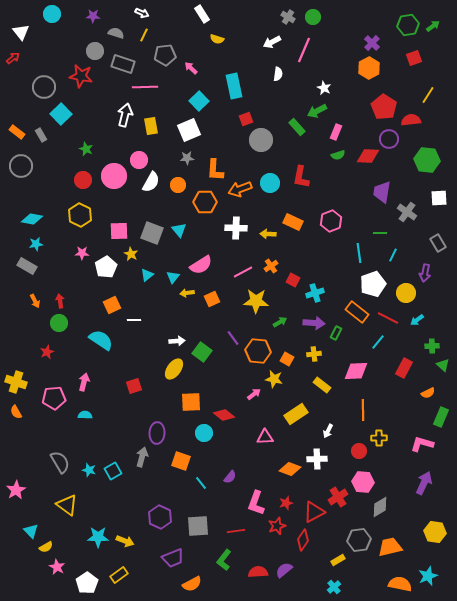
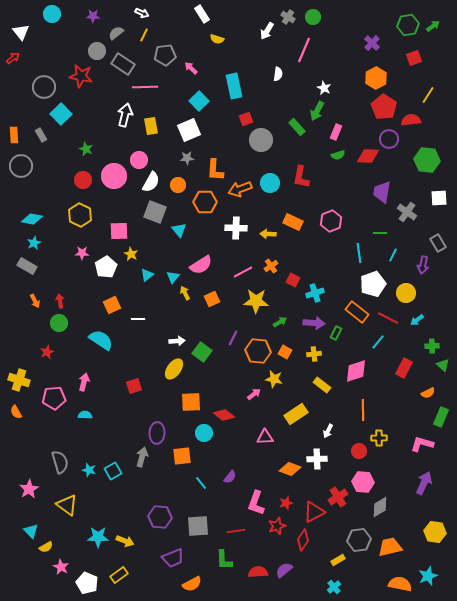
gray semicircle at (116, 33): rotated 56 degrees counterclockwise
white arrow at (272, 42): moved 5 px left, 11 px up; rotated 30 degrees counterclockwise
gray circle at (95, 51): moved 2 px right
gray rectangle at (123, 64): rotated 15 degrees clockwise
orange hexagon at (369, 68): moved 7 px right, 10 px down
green arrow at (317, 111): rotated 36 degrees counterclockwise
orange rectangle at (17, 132): moved 3 px left, 3 px down; rotated 49 degrees clockwise
gray square at (152, 233): moved 3 px right, 21 px up
cyan star at (36, 244): moved 2 px left, 1 px up; rotated 16 degrees counterclockwise
purple arrow at (425, 273): moved 2 px left, 8 px up
yellow arrow at (187, 293): moved 2 px left; rotated 72 degrees clockwise
white line at (134, 320): moved 4 px right, 1 px up
purple line at (233, 338): rotated 63 degrees clockwise
orange square at (287, 359): moved 2 px left, 7 px up
pink diamond at (356, 371): rotated 15 degrees counterclockwise
yellow cross at (16, 382): moved 3 px right, 2 px up
orange square at (181, 461): moved 1 px right, 5 px up; rotated 24 degrees counterclockwise
gray semicircle at (60, 462): rotated 15 degrees clockwise
pink star at (16, 490): moved 13 px right, 1 px up
purple hexagon at (160, 517): rotated 20 degrees counterclockwise
green L-shape at (224, 560): rotated 40 degrees counterclockwise
pink star at (57, 567): moved 4 px right
white pentagon at (87, 583): rotated 15 degrees counterclockwise
